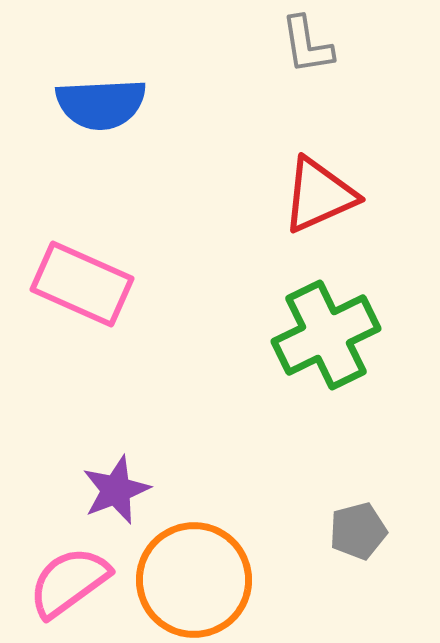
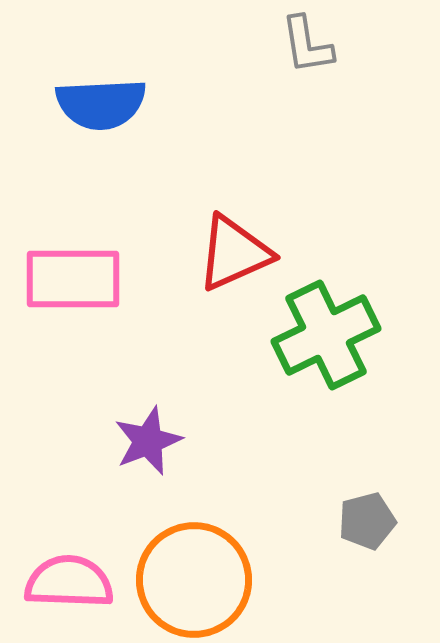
red triangle: moved 85 px left, 58 px down
pink rectangle: moved 9 px left, 5 px up; rotated 24 degrees counterclockwise
purple star: moved 32 px right, 49 px up
gray pentagon: moved 9 px right, 10 px up
pink semicircle: rotated 38 degrees clockwise
